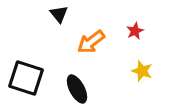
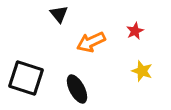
orange arrow: rotated 12 degrees clockwise
